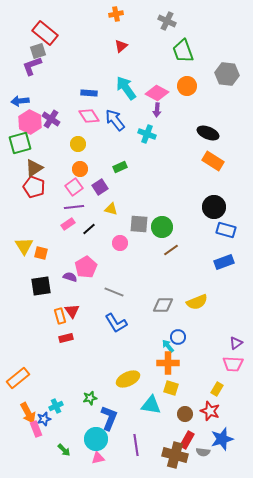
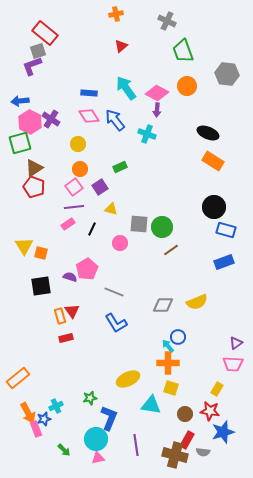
black line at (89, 229): moved 3 px right; rotated 24 degrees counterclockwise
pink pentagon at (86, 267): moved 1 px right, 2 px down
red star at (210, 411): rotated 12 degrees counterclockwise
blue star at (222, 439): moved 1 px right, 7 px up
